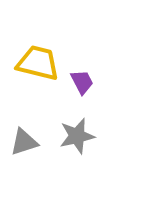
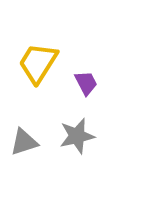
yellow trapezoid: rotated 72 degrees counterclockwise
purple trapezoid: moved 4 px right, 1 px down
